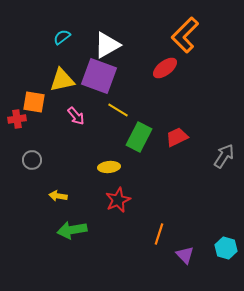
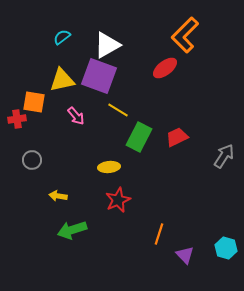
green arrow: rotated 8 degrees counterclockwise
